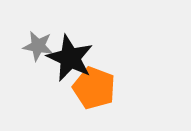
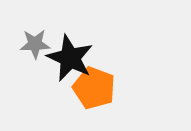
gray star: moved 3 px left, 2 px up; rotated 12 degrees counterclockwise
